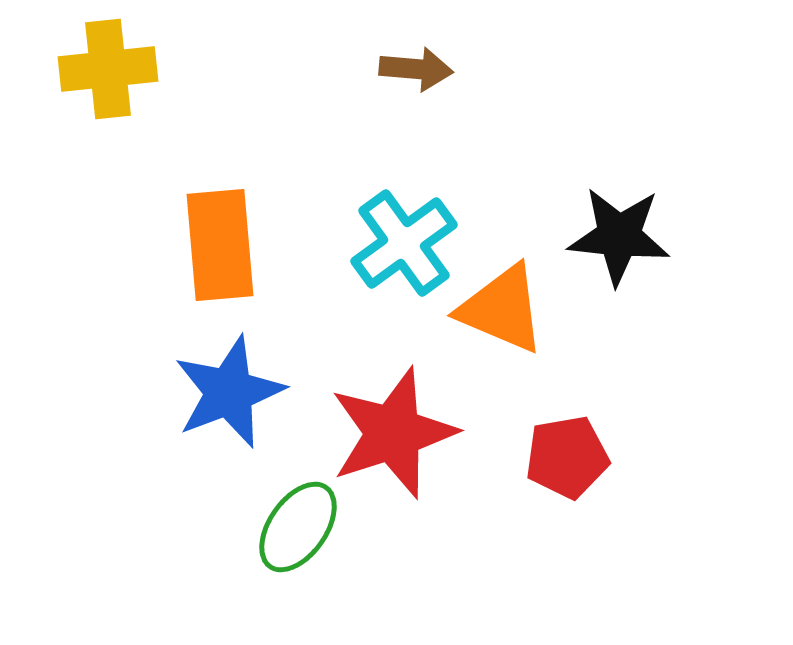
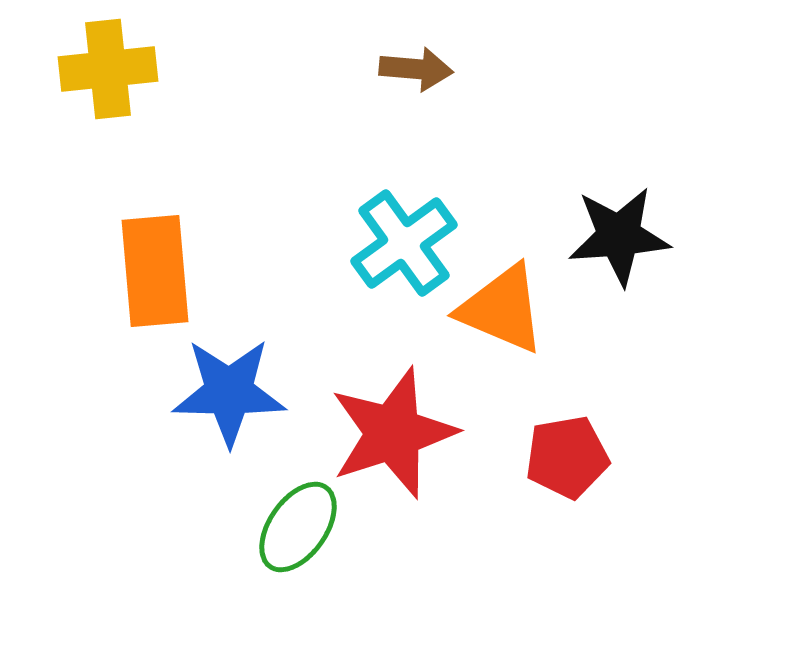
black star: rotated 10 degrees counterclockwise
orange rectangle: moved 65 px left, 26 px down
blue star: rotated 22 degrees clockwise
